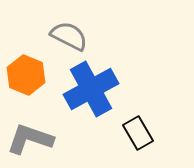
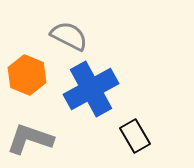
orange hexagon: moved 1 px right
black rectangle: moved 3 px left, 3 px down
